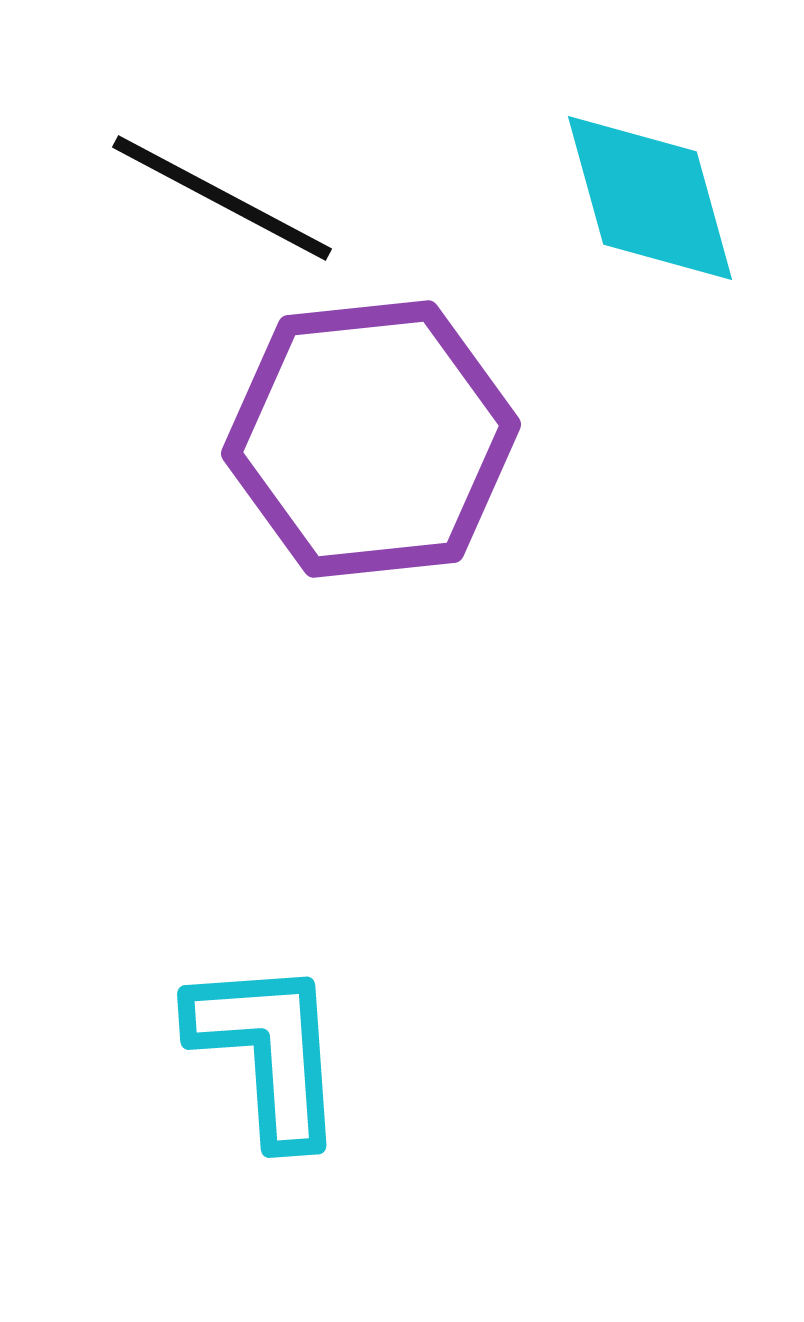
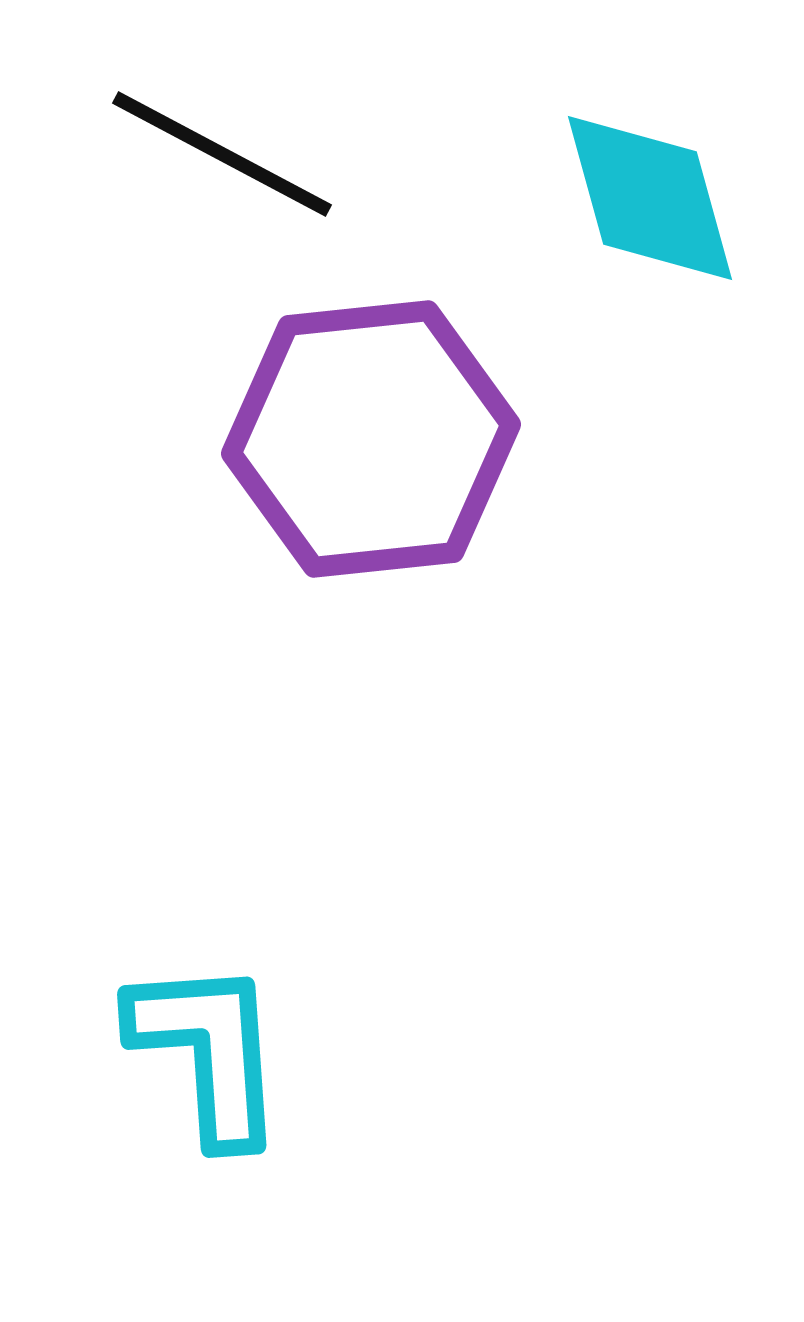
black line: moved 44 px up
cyan L-shape: moved 60 px left
